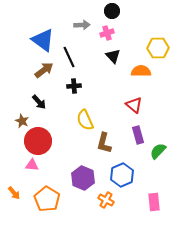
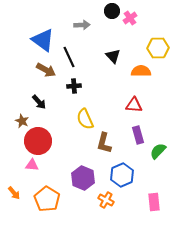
pink cross: moved 23 px right, 15 px up; rotated 16 degrees counterclockwise
brown arrow: moved 2 px right; rotated 66 degrees clockwise
red triangle: rotated 36 degrees counterclockwise
yellow semicircle: moved 1 px up
